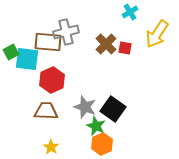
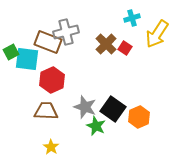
cyan cross: moved 2 px right, 6 px down; rotated 14 degrees clockwise
brown rectangle: rotated 16 degrees clockwise
red square: rotated 24 degrees clockwise
orange hexagon: moved 37 px right, 27 px up
